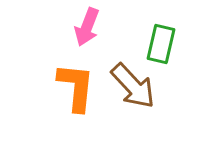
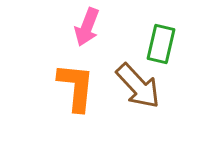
brown arrow: moved 5 px right
